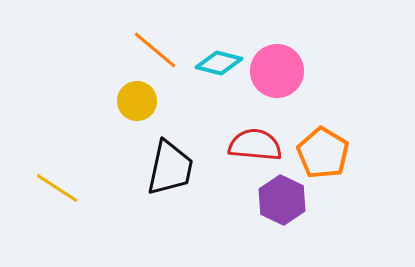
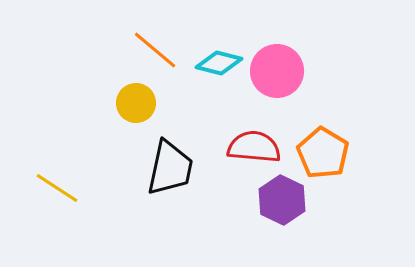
yellow circle: moved 1 px left, 2 px down
red semicircle: moved 1 px left, 2 px down
